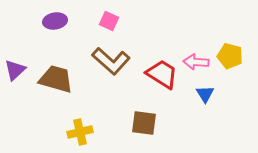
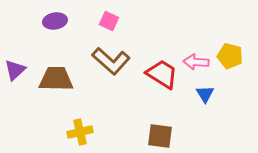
brown trapezoid: rotated 15 degrees counterclockwise
brown square: moved 16 px right, 13 px down
